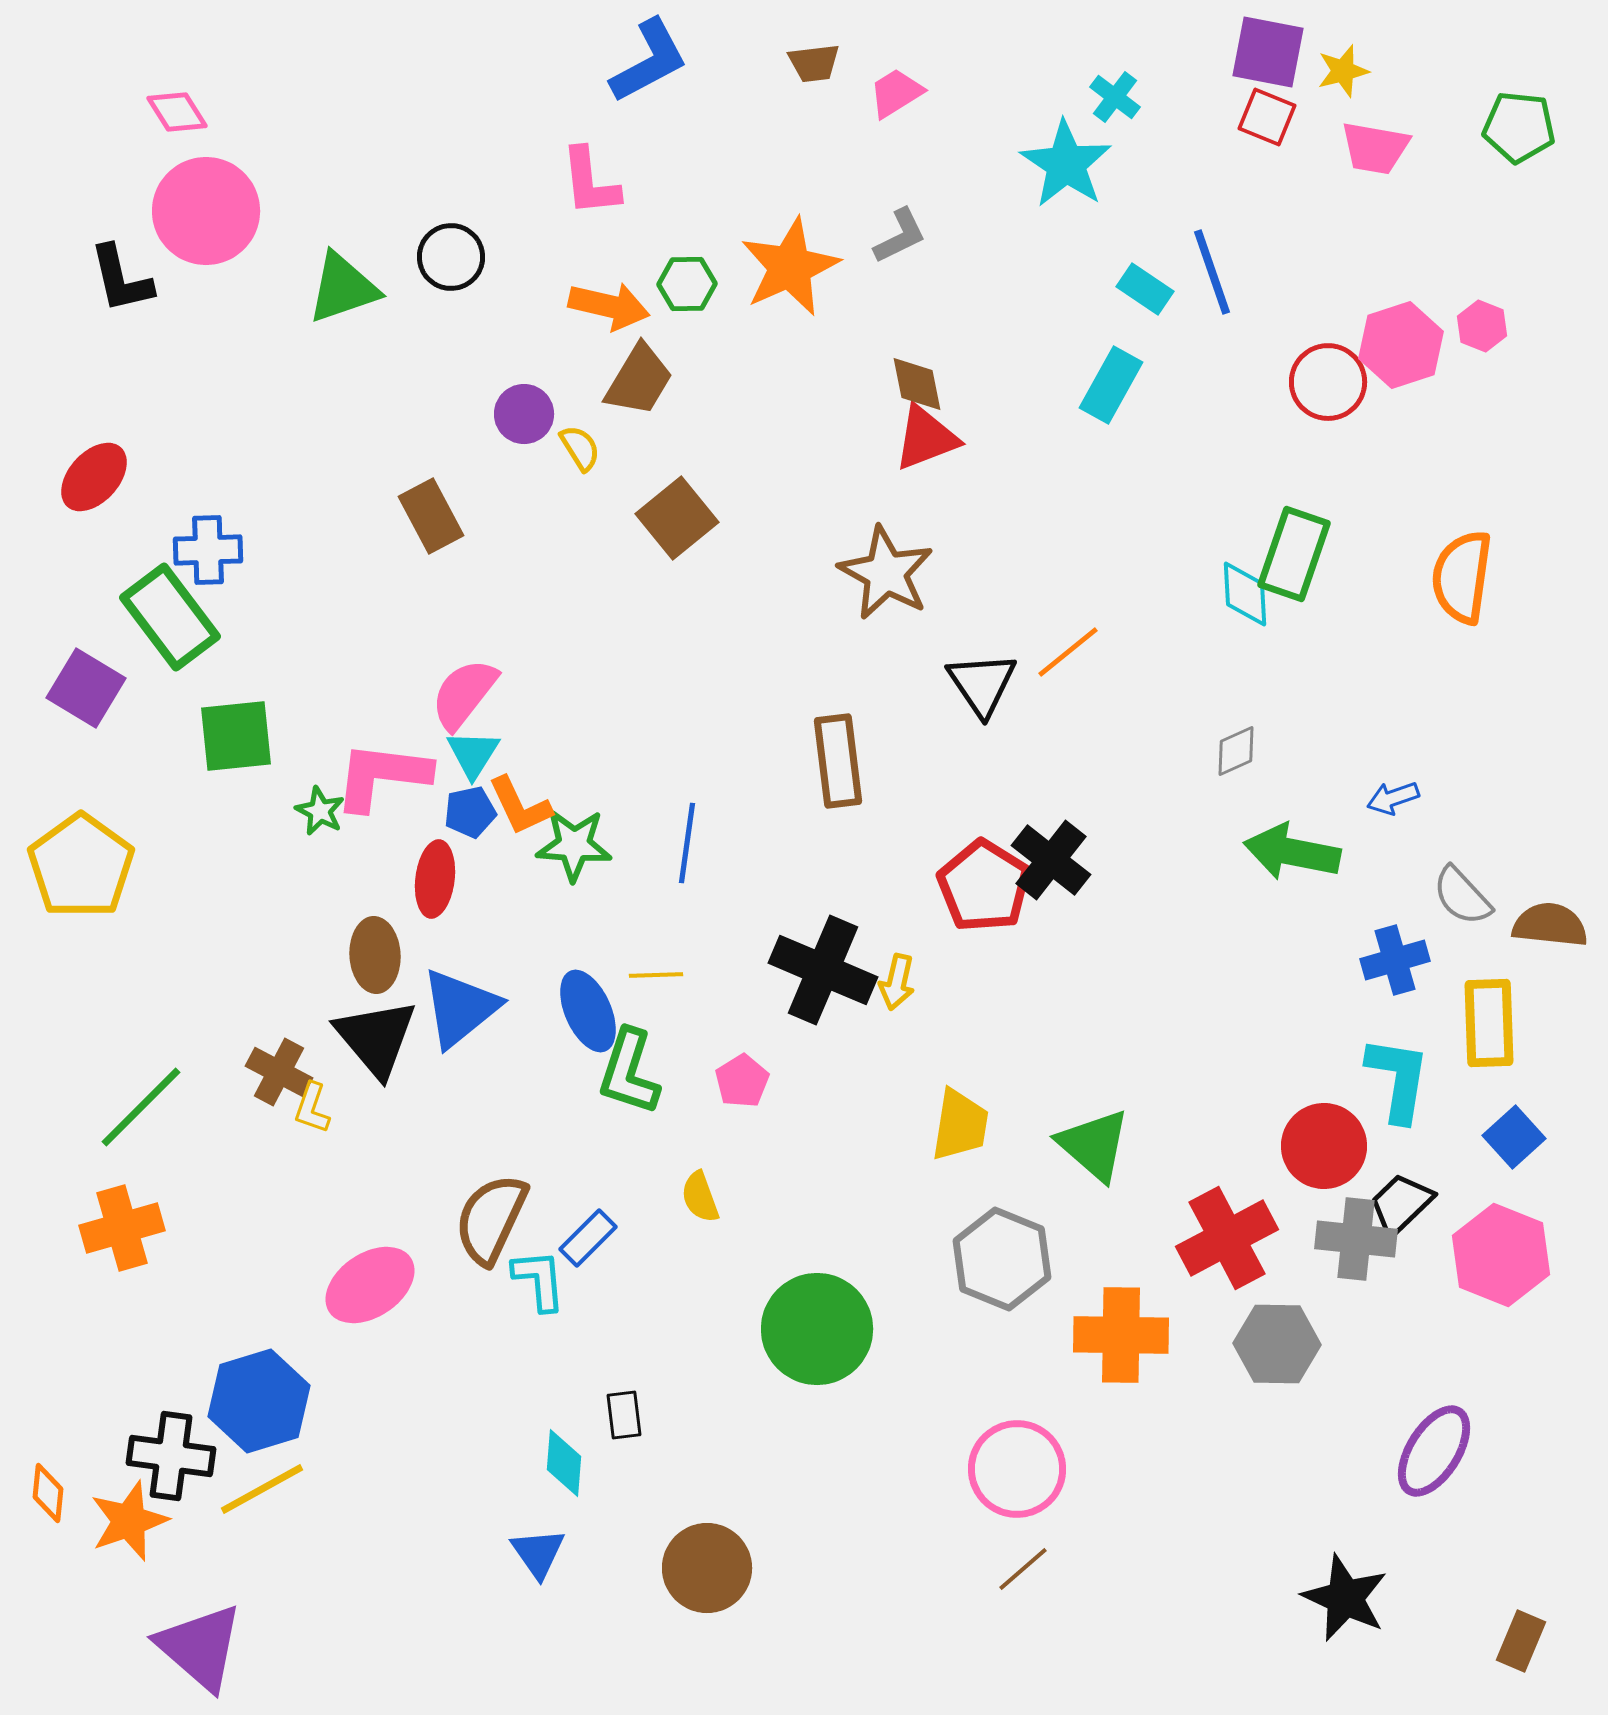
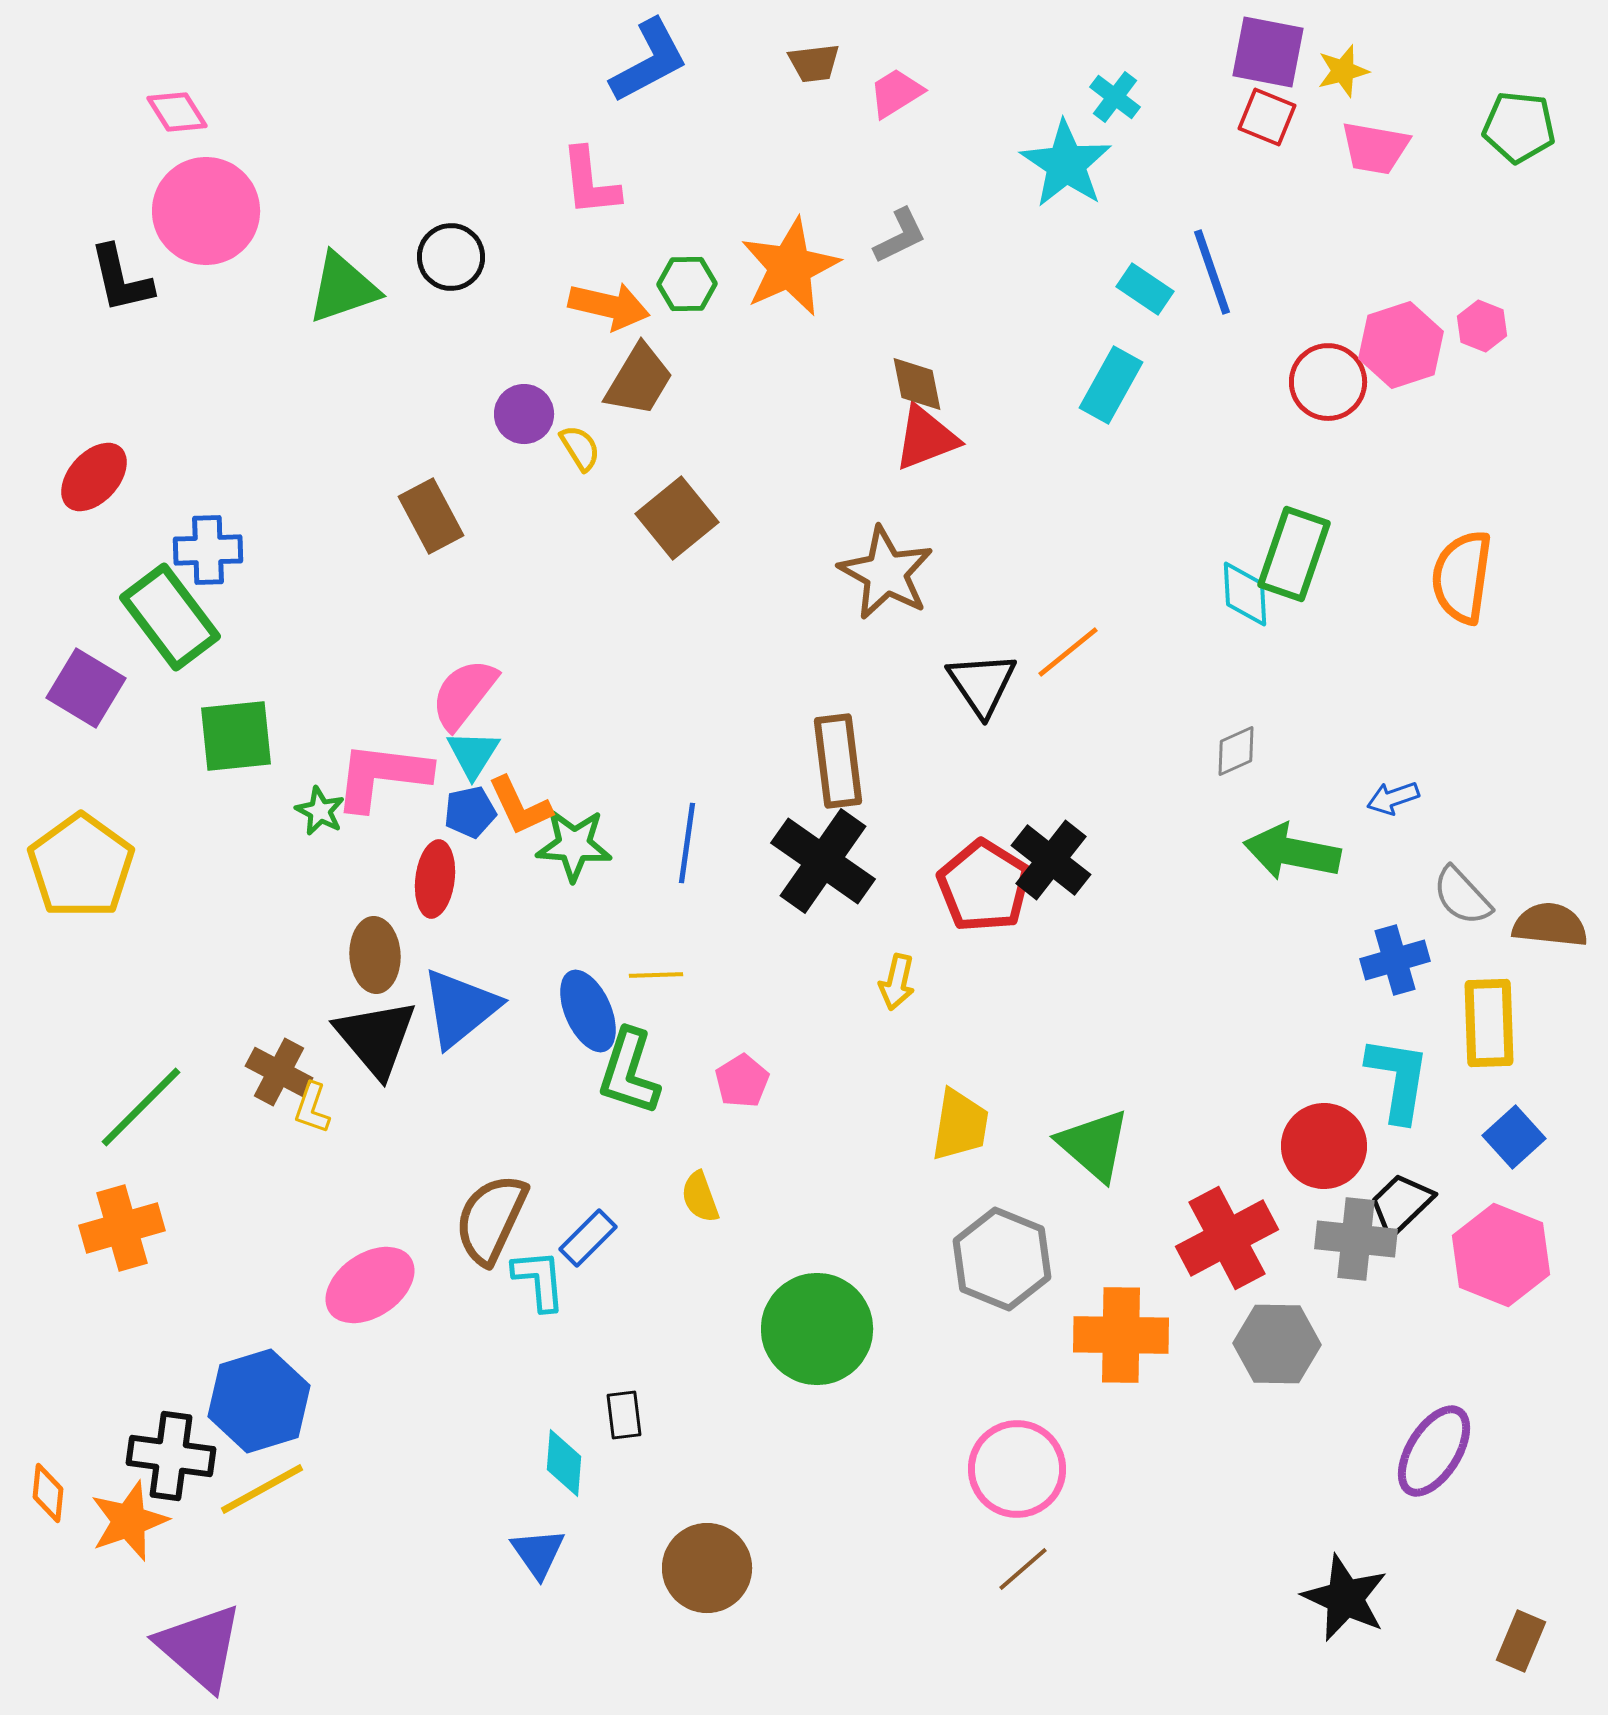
black cross at (823, 970): moved 109 px up; rotated 12 degrees clockwise
